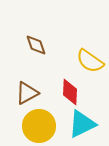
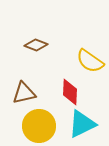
brown diamond: rotated 50 degrees counterclockwise
brown triangle: moved 3 px left; rotated 15 degrees clockwise
